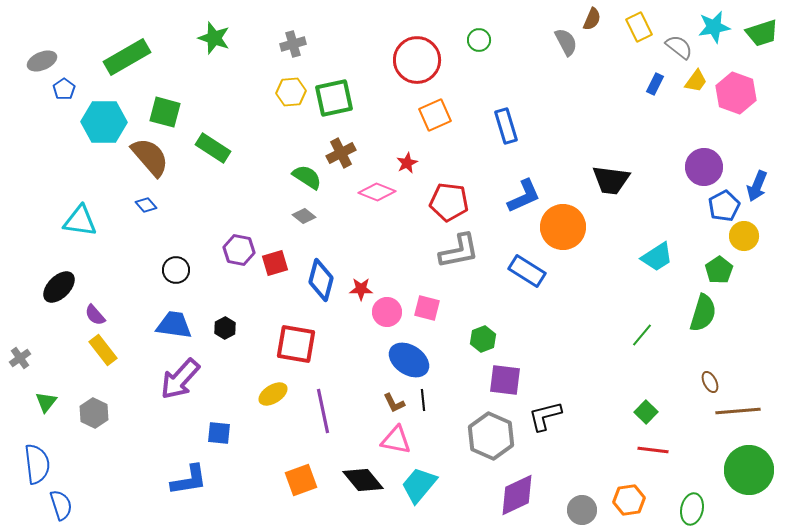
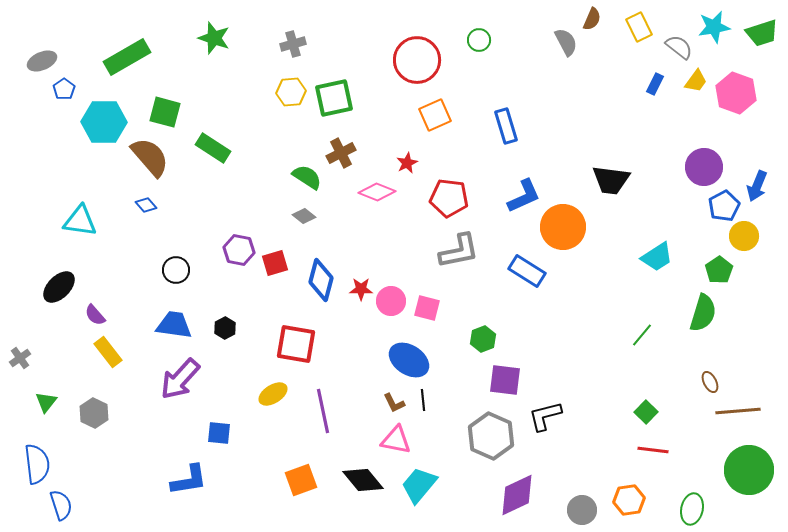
red pentagon at (449, 202): moved 4 px up
pink circle at (387, 312): moved 4 px right, 11 px up
yellow rectangle at (103, 350): moved 5 px right, 2 px down
